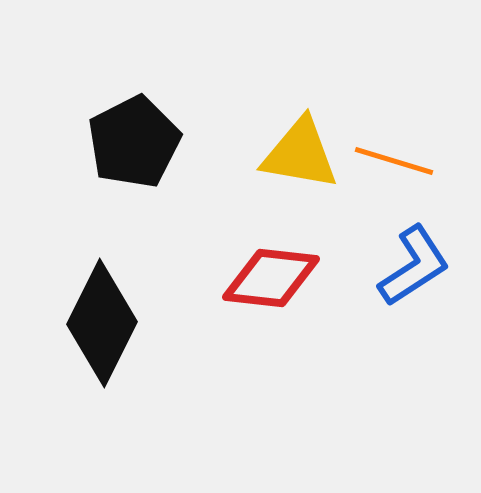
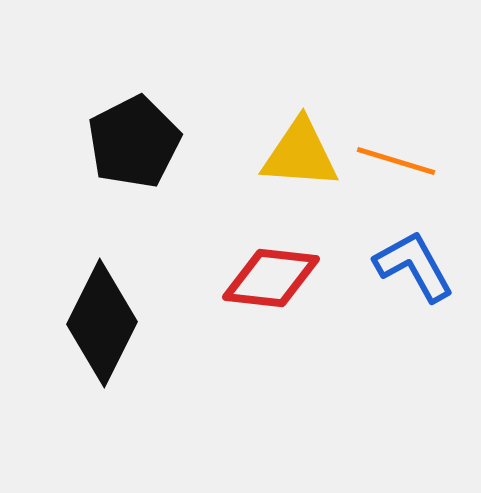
yellow triangle: rotated 6 degrees counterclockwise
orange line: moved 2 px right
blue L-shape: rotated 86 degrees counterclockwise
